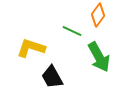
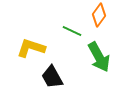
orange diamond: moved 1 px right
